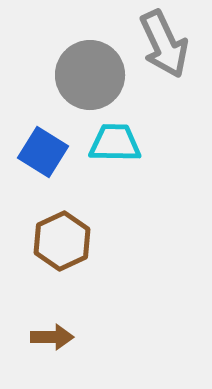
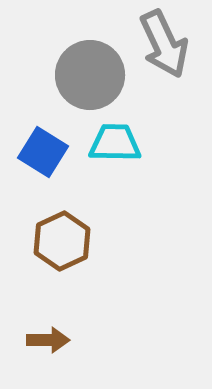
brown arrow: moved 4 px left, 3 px down
